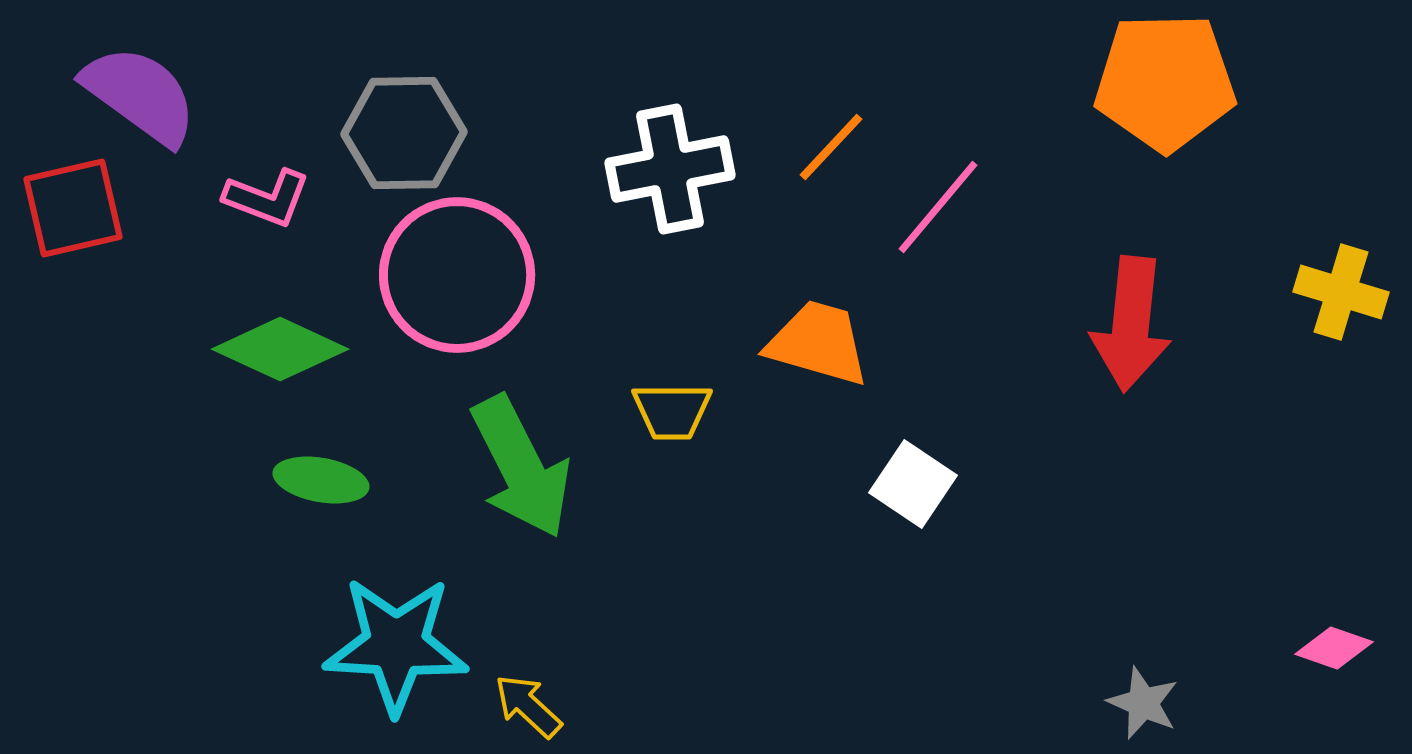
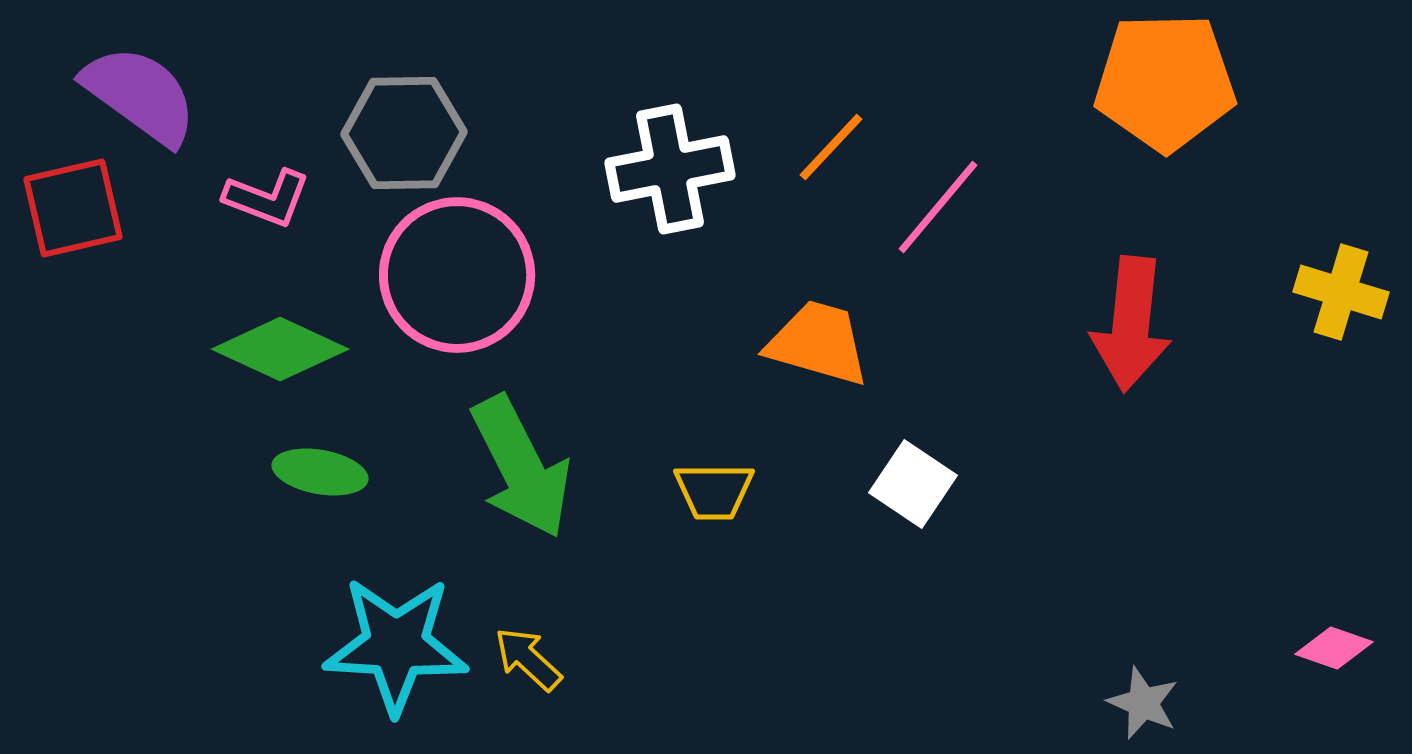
yellow trapezoid: moved 42 px right, 80 px down
green ellipse: moved 1 px left, 8 px up
yellow arrow: moved 47 px up
